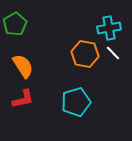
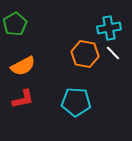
orange semicircle: rotated 95 degrees clockwise
cyan pentagon: rotated 20 degrees clockwise
